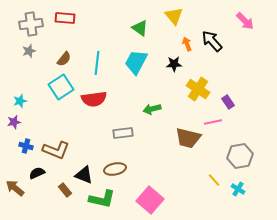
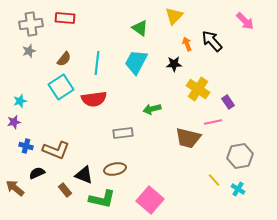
yellow triangle: rotated 24 degrees clockwise
